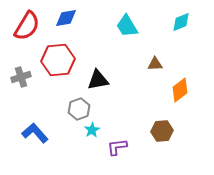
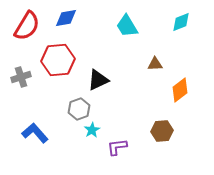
black triangle: rotated 15 degrees counterclockwise
